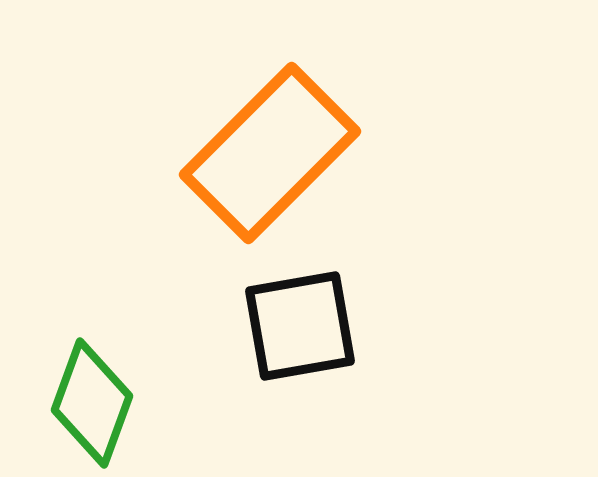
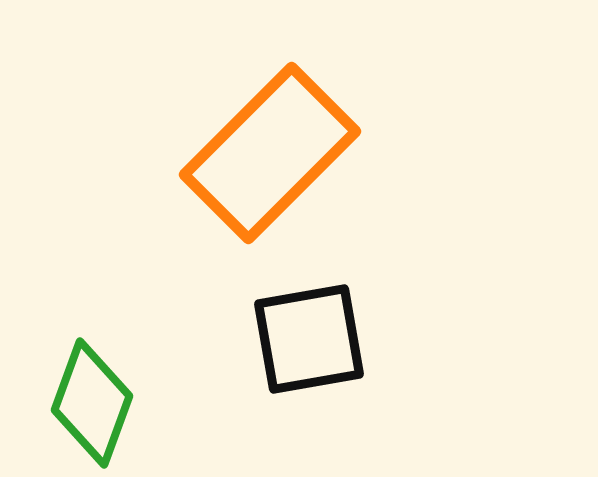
black square: moved 9 px right, 13 px down
